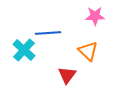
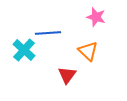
pink star: moved 1 px right, 1 px down; rotated 18 degrees clockwise
